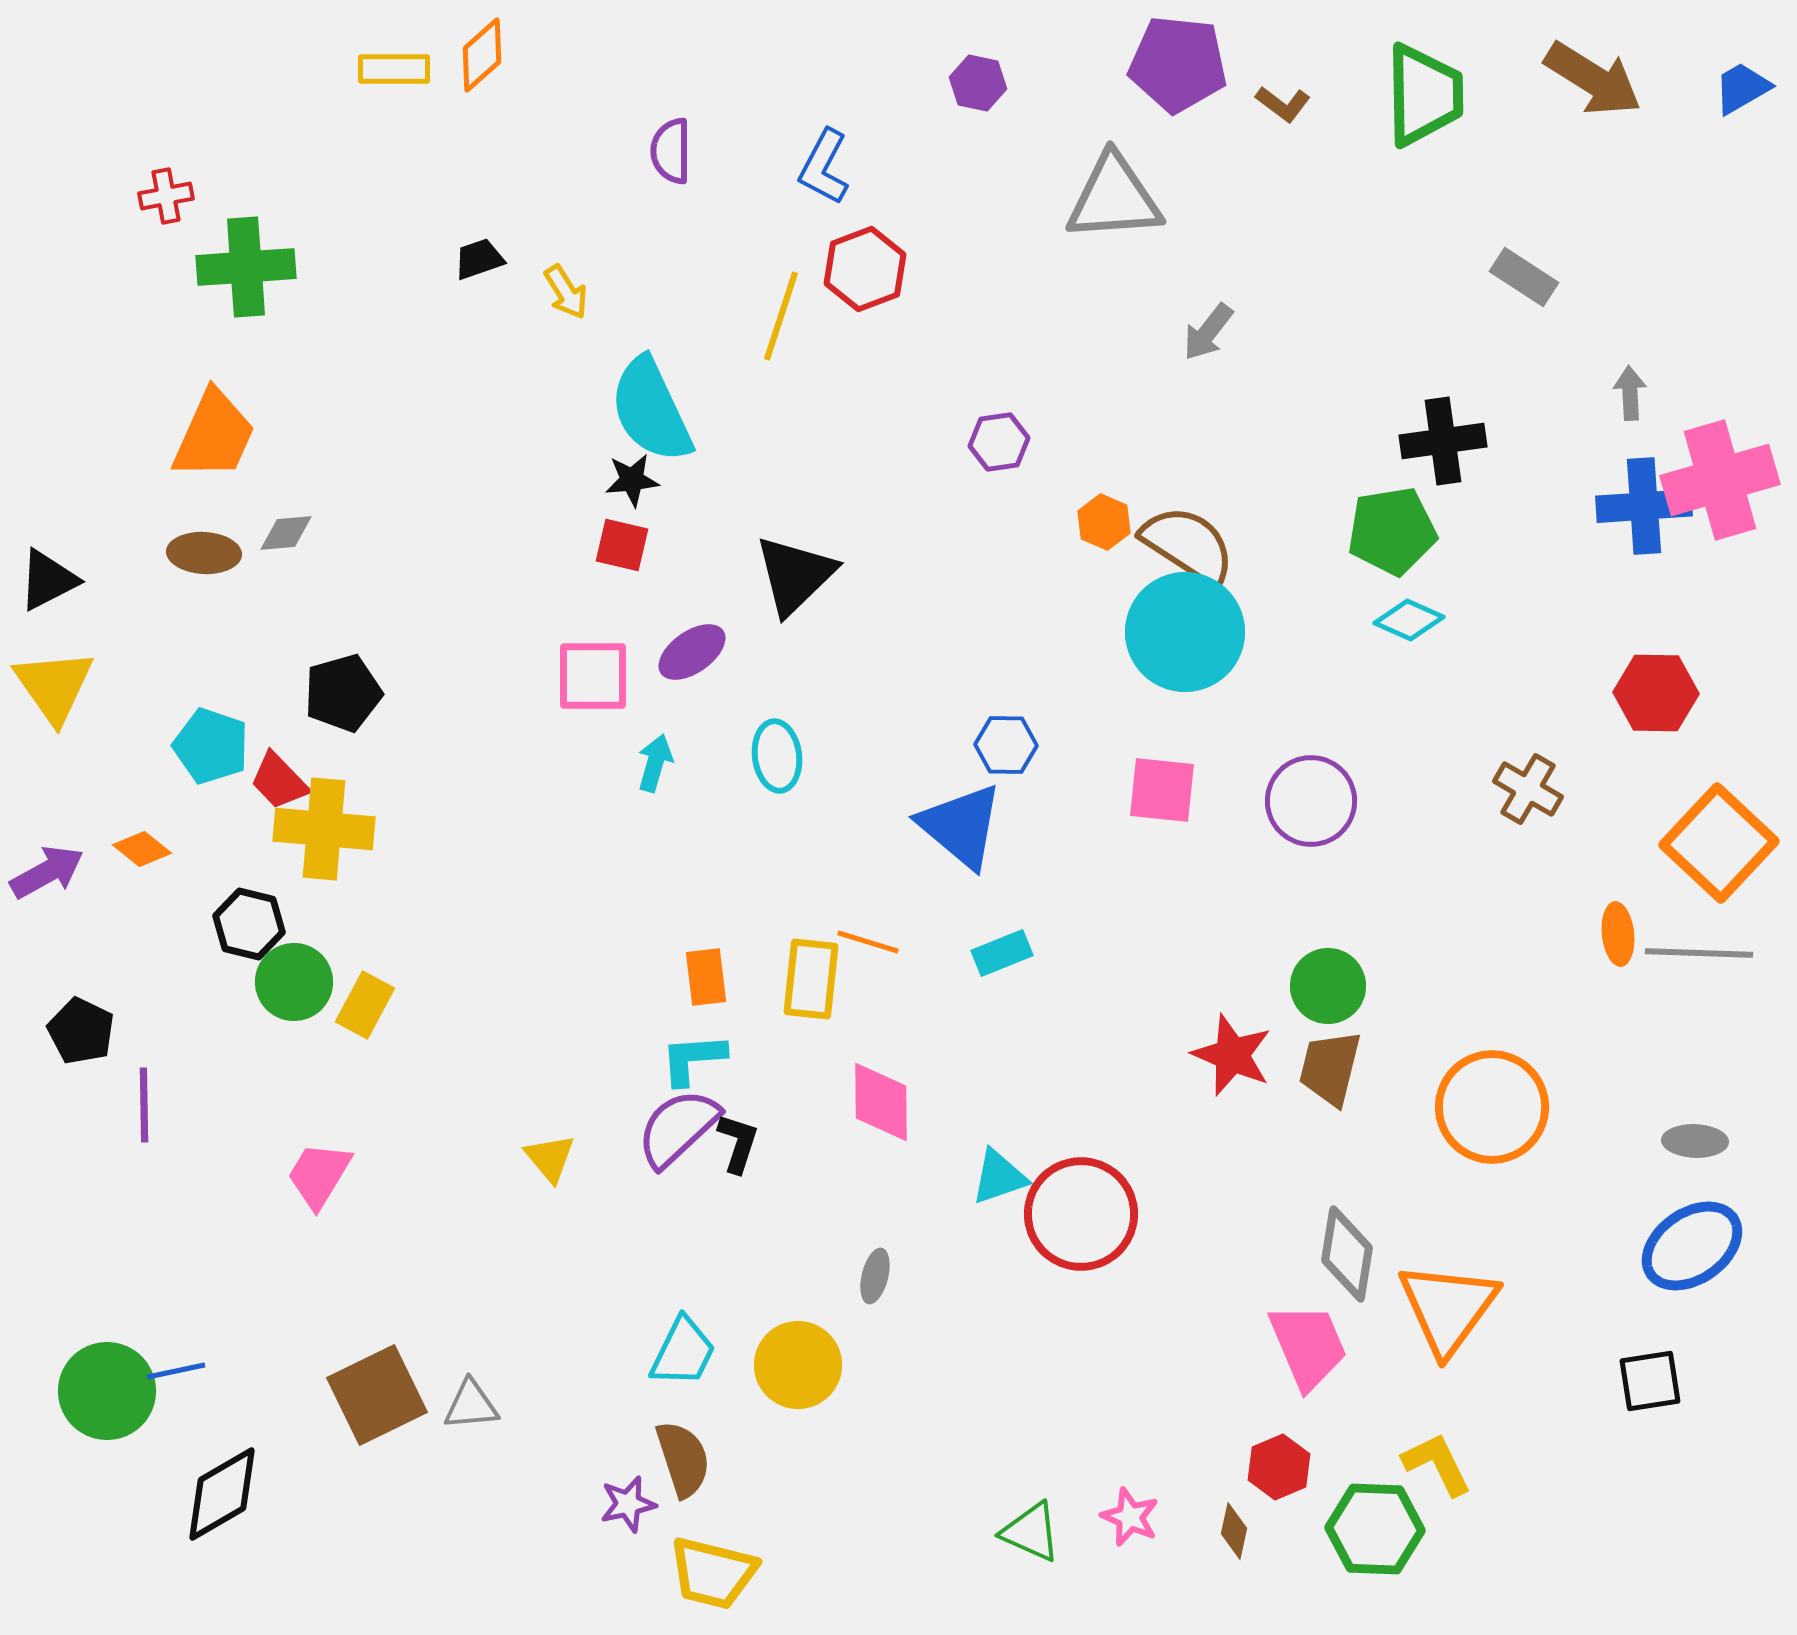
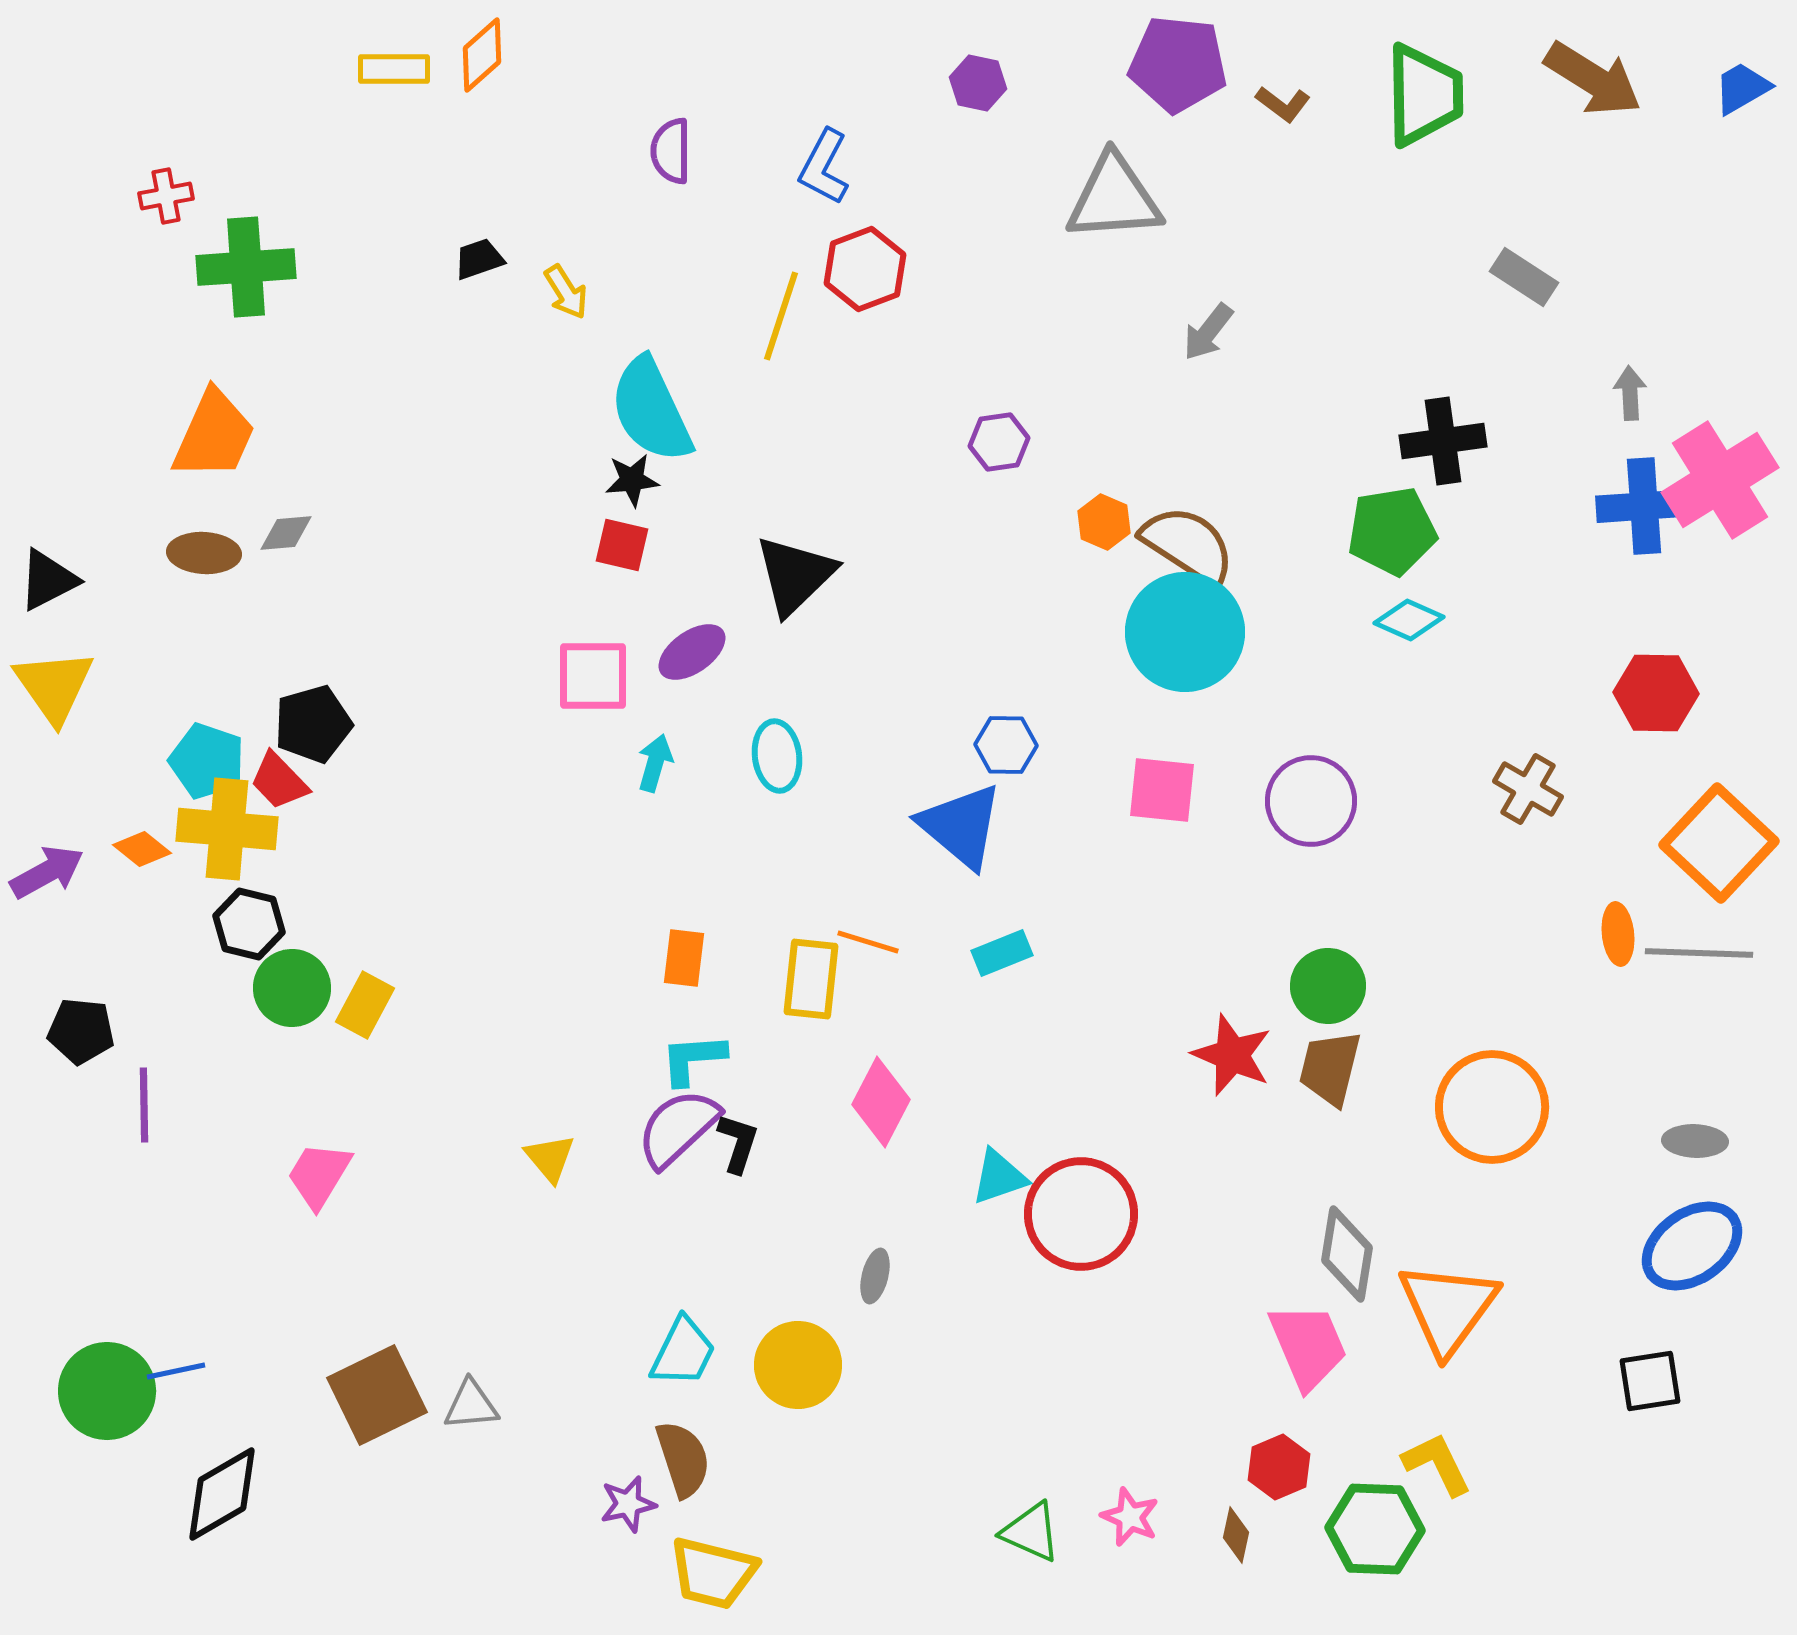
pink cross at (1720, 480): rotated 16 degrees counterclockwise
black pentagon at (343, 693): moved 30 px left, 31 px down
cyan pentagon at (211, 746): moved 4 px left, 15 px down
yellow cross at (324, 829): moved 97 px left
orange rectangle at (706, 977): moved 22 px left, 19 px up; rotated 14 degrees clockwise
green circle at (294, 982): moved 2 px left, 6 px down
black pentagon at (81, 1031): rotated 20 degrees counterclockwise
pink diamond at (881, 1102): rotated 28 degrees clockwise
brown diamond at (1234, 1531): moved 2 px right, 4 px down
